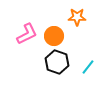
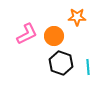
black hexagon: moved 4 px right, 1 px down
cyan line: rotated 42 degrees counterclockwise
